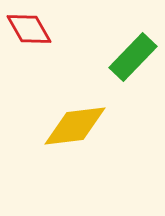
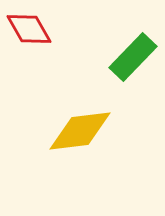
yellow diamond: moved 5 px right, 5 px down
